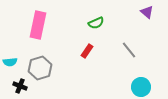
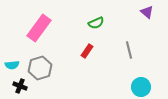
pink rectangle: moved 1 px right, 3 px down; rotated 24 degrees clockwise
gray line: rotated 24 degrees clockwise
cyan semicircle: moved 2 px right, 3 px down
